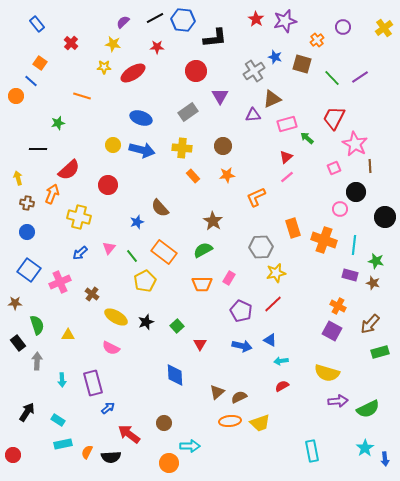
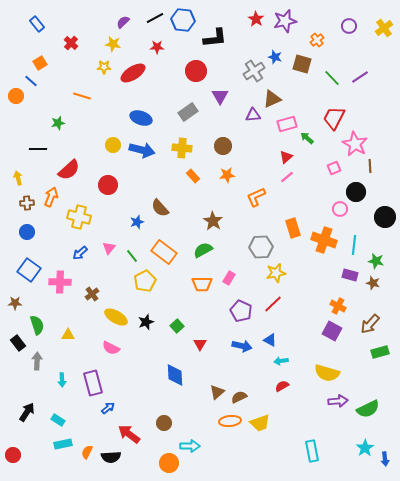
purple circle at (343, 27): moved 6 px right, 1 px up
orange square at (40, 63): rotated 24 degrees clockwise
orange arrow at (52, 194): moved 1 px left, 3 px down
brown cross at (27, 203): rotated 16 degrees counterclockwise
pink cross at (60, 282): rotated 25 degrees clockwise
brown cross at (92, 294): rotated 16 degrees clockwise
